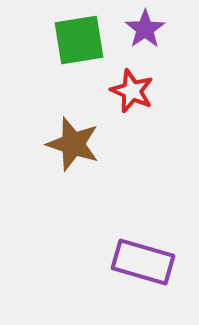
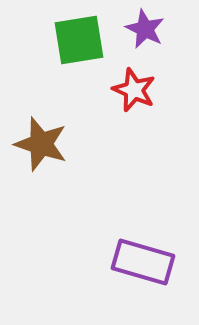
purple star: rotated 12 degrees counterclockwise
red star: moved 2 px right, 1 px up
brown star: moved 32 px left
